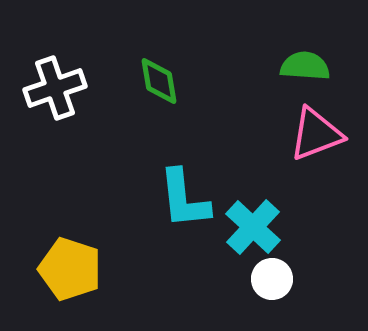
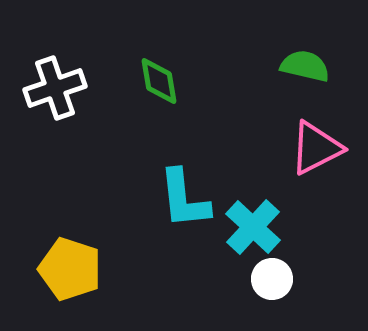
green semicircle: rotated 9 degrees clockwise
pink triangle: moved 14 px down; rotated 6 degrees counterclockwise
